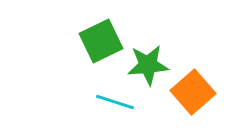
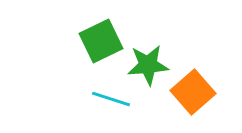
cyan line: moved 4 px left, 3 px up
